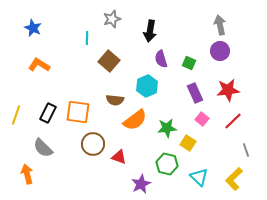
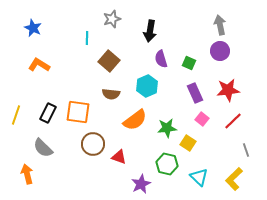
brown semicircle: moved 4 px left, 6 px up
